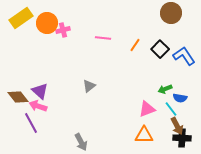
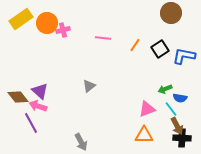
yellow rectangle: moved 1 px down
black square: rotated 12 degrees clockwise
blue L-shape: rotated 45 degrees counterclockwise
